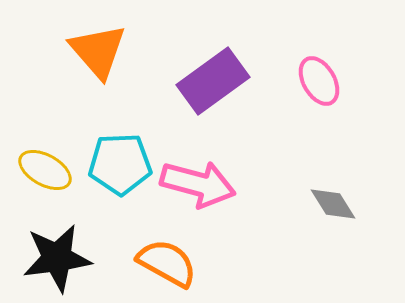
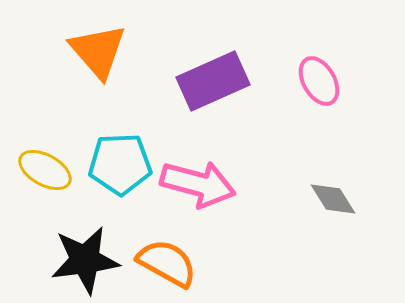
purple rectangle: rotated 12 degrees clockwise
gray diamond: moved 5 px up
black star: moved 28 px right, 2 px down
